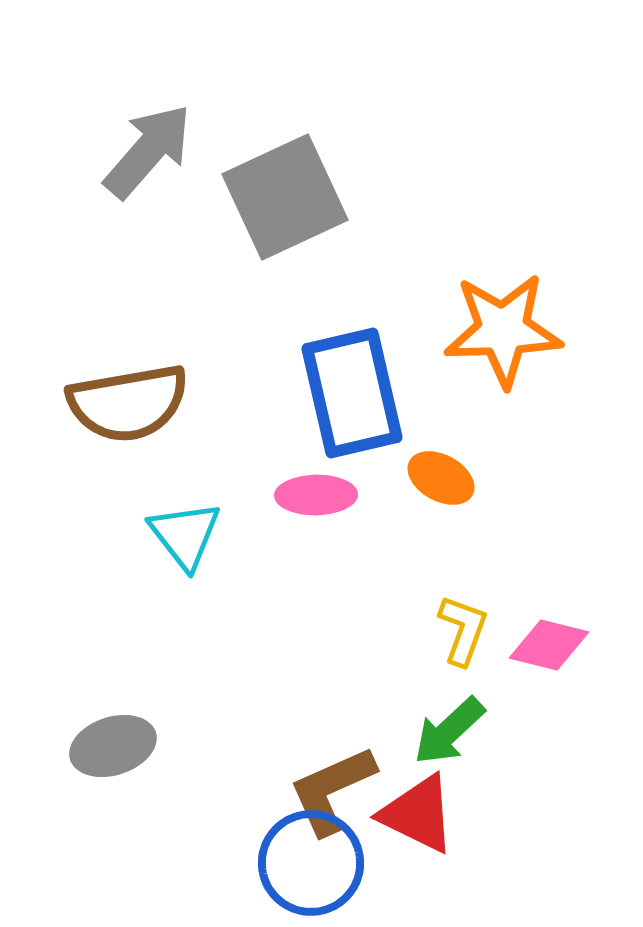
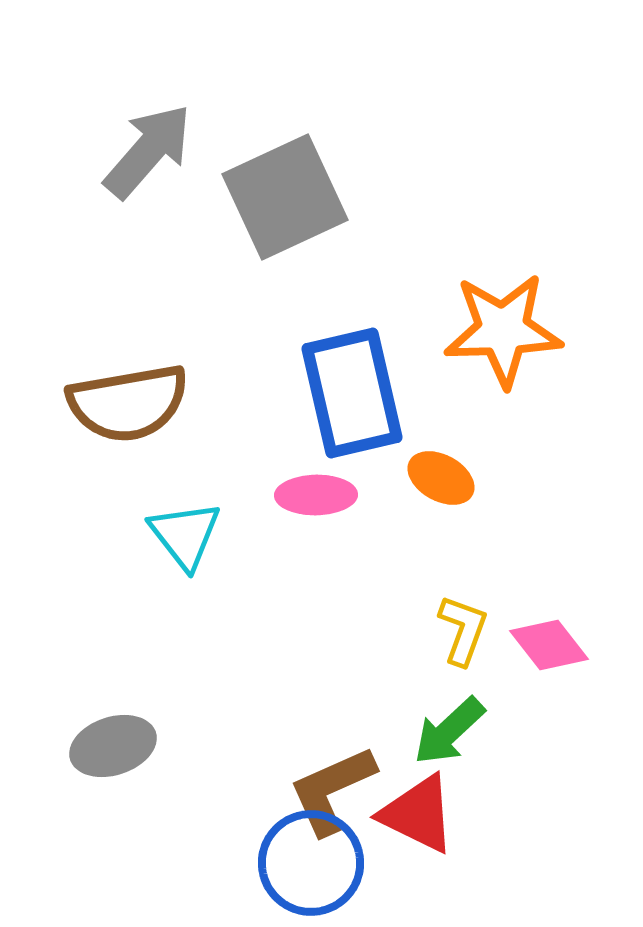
pink diamond: rotated 38 degrees clockwise
